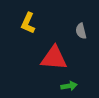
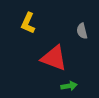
gray semicircle: moved 1 px right
red triangle: rotated 16 degrees clockwise
